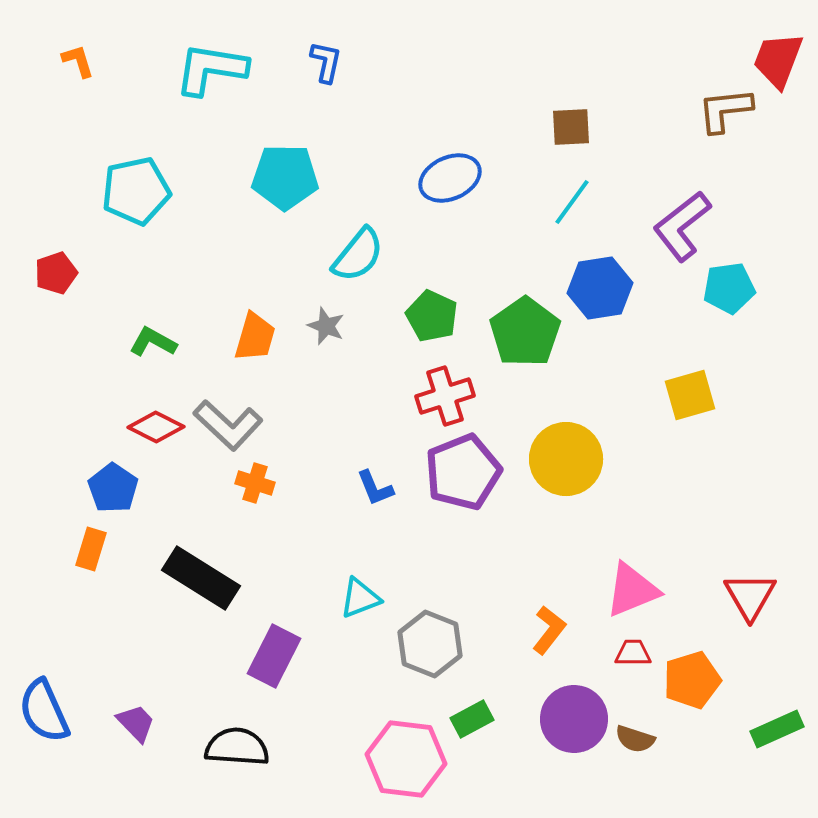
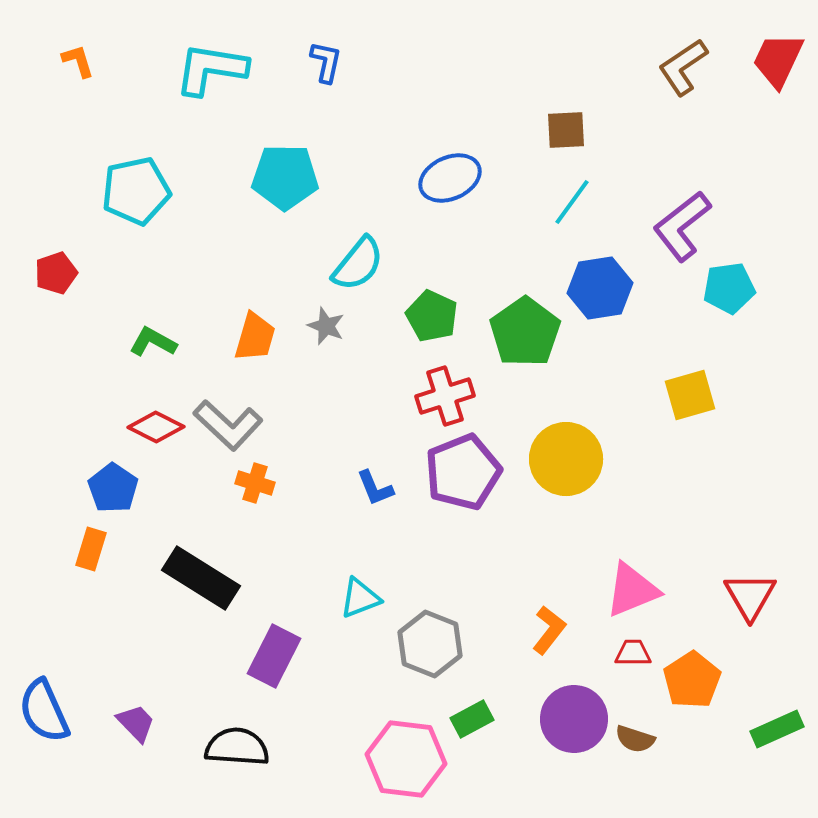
red trapezoid at (778, 60): rotated 4 degrees clockwise
brown L-shape at (725, 110): moved 42 px left, 43 px up; rotated 28 degrees counterclockwise
brown square at (571, 127): moved 5 px left, 3 px down
cyan semicircle at (358, 255): moved 9 px down
orange pentagon at (692, 680): rotated 16 degrees counterclockwise
